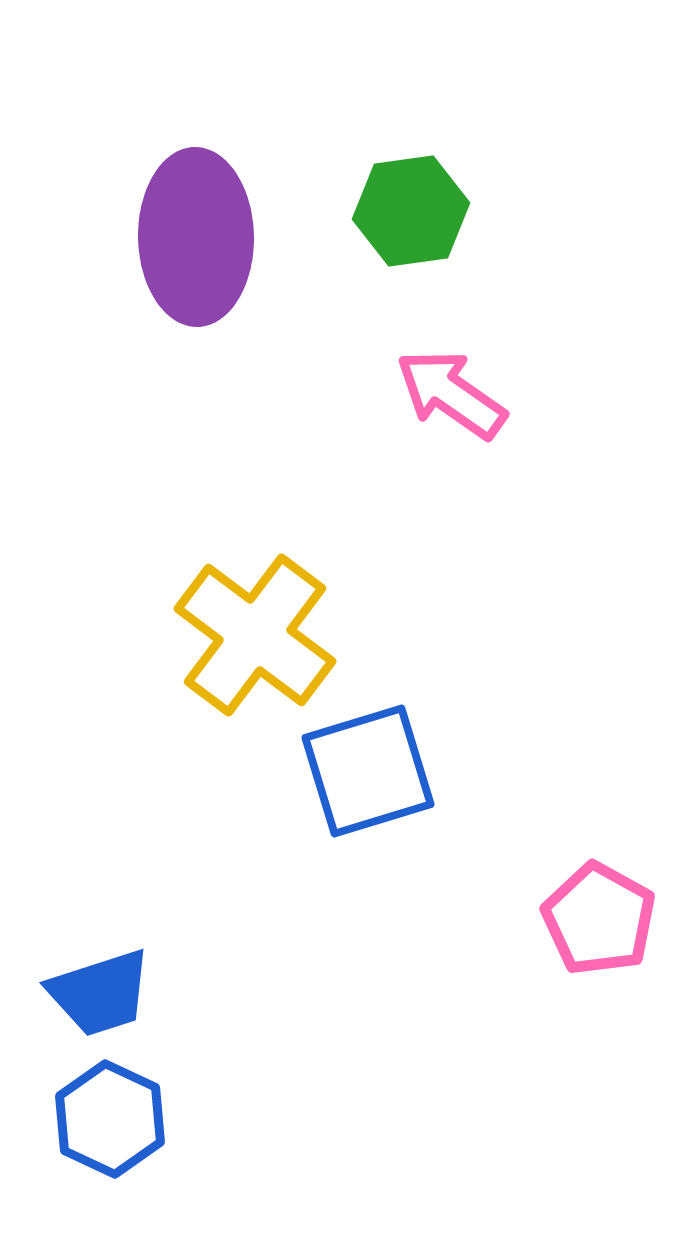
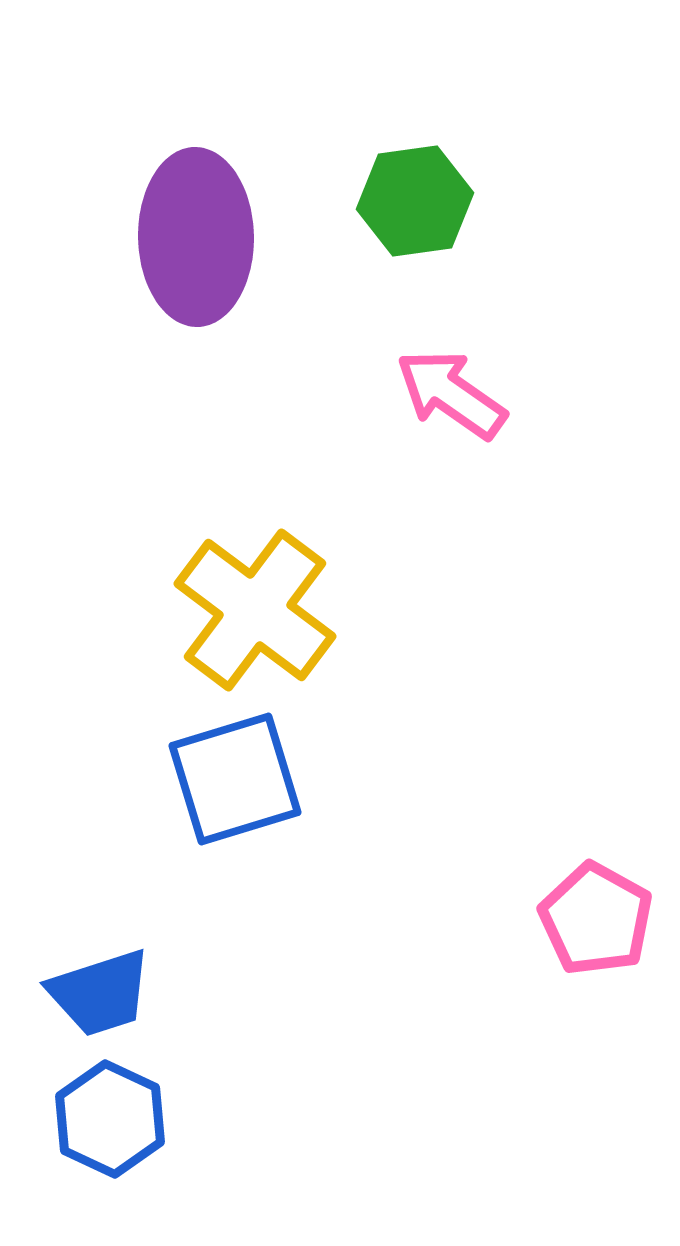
green hexagon: moved 4 px right, 10 px up
yellow cross: moved 25 px up
blue square: moved 133 px left, 8 px down
pink pentagon: moved 3 px left
